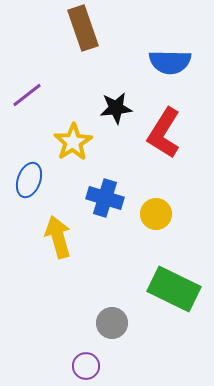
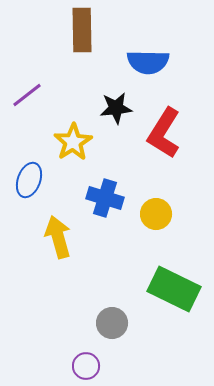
brown rectangle: moved 1 px left, 2 px down; rotated 18 degrees clockwise
blue semicircle: moved 22 px left
